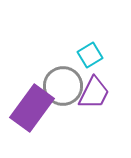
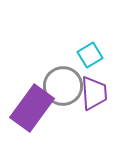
purple trapezoid: rotated 30 degrees counterclockwise
